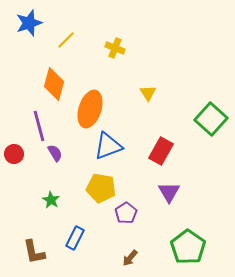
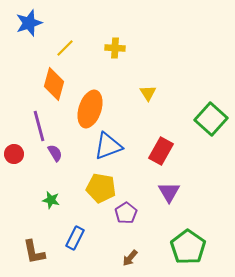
yellow line: moved 1 px left, 8 px down
yellow cross: rotated 18 degrees counterclockwise
green star: rotated 18 degrees counterclockwise
